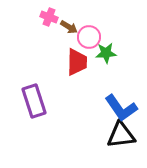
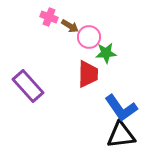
brown arrow: moved 1 px right, 1 px up
red trapezoid: moved 11 px right, 12 px down
purple rectangle: moved 6 px left, 15 px up; rotated 24 degrees counterclockwise
